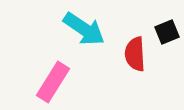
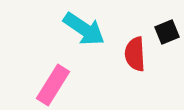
pink rectangle: moved 3 px down
